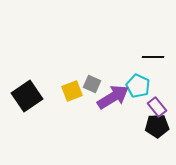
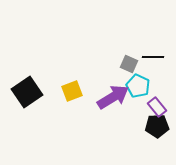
gray square: moved 37 px right, 20 px up
black square: moved 4 px up
